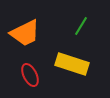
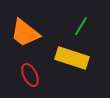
orange trapezoid: rotated 64 degrees clockwise
yellow rectangle: moved 6 px up
